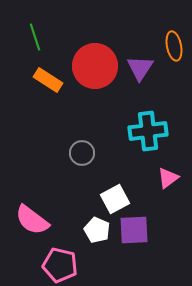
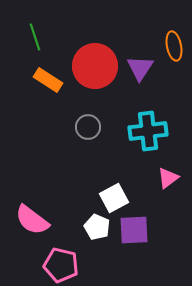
gray circle: moved 6 px right, 26 px up
white square: moved 1 px left, 1 px up
white pentagon: moved 3 px up
pink pentagon: moved 1 px right
